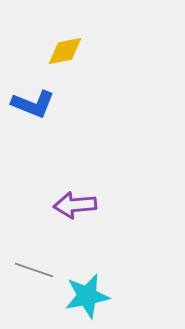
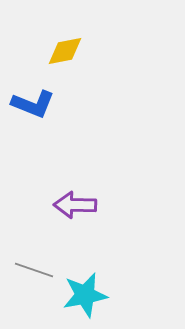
purple arrow: rotated 6 degrees clockwise
cyan star: moved 2 px left, 1 px up
